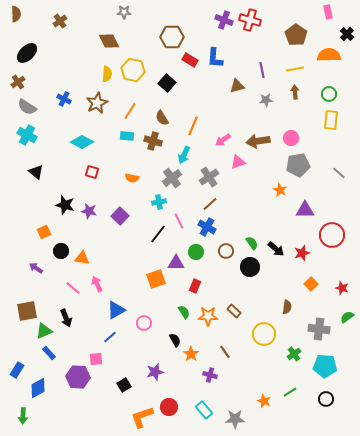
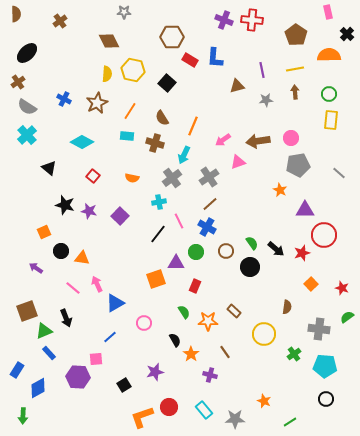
red cross at (250, 20): moved 2 px right; rotated 10 degrees counterclockwise
cyan cross at (27, 135): rotated 18 degrees clockwise
brown cross at (153, 141): moved 2 px right, 2 px down
black triangle at (36, 172): moved 13 px right, 4 px up
red square at (92, 172): moved 1 px right, 4 px down; rotated 24 degrees clockwise
red circle at (332, 235): moved 8 px left
blue triangle at (116, 310): moved 1 px left, 7 px up
brown square at (27, 311): rotated 10 degrees counterclockwise
orange star at (208, 316): moved 5 px down
green line at (290, 392): moved 30 px down
